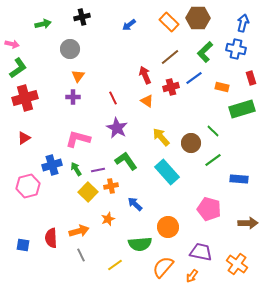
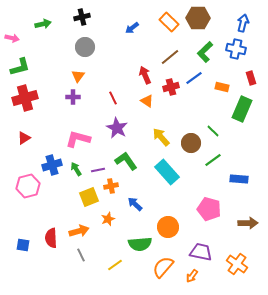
blue arrow at (129, 25): moved 3 px right, 3 px down
pink arrow at (12, 44): moved 6 px up
gray circle at (70, 49): moved 15 px right, 2 px up
green L-shape at (18, 68): moved 2 px right, 1 px up; rotated 20 degrees clockwise
green rectangle at (242, 109): rotated 50 degrees counterclockwise
yellow square at (88, 192): moved 1 px right, 5 px down; rotated 24 degrees clockwise
